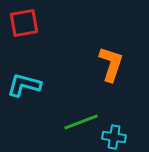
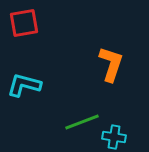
green line: moved 1 px right
